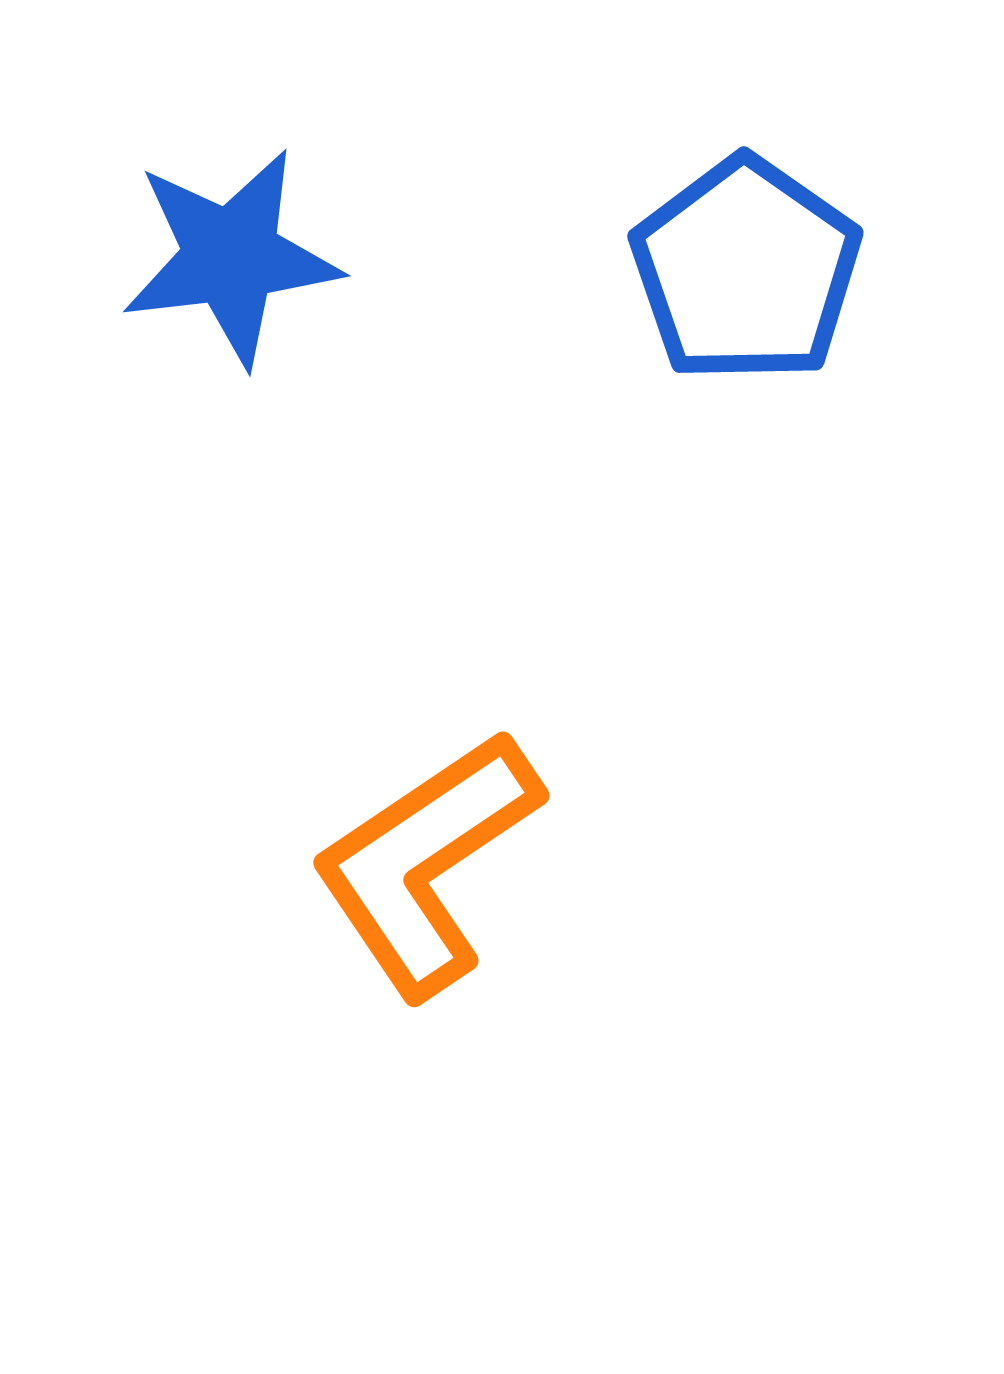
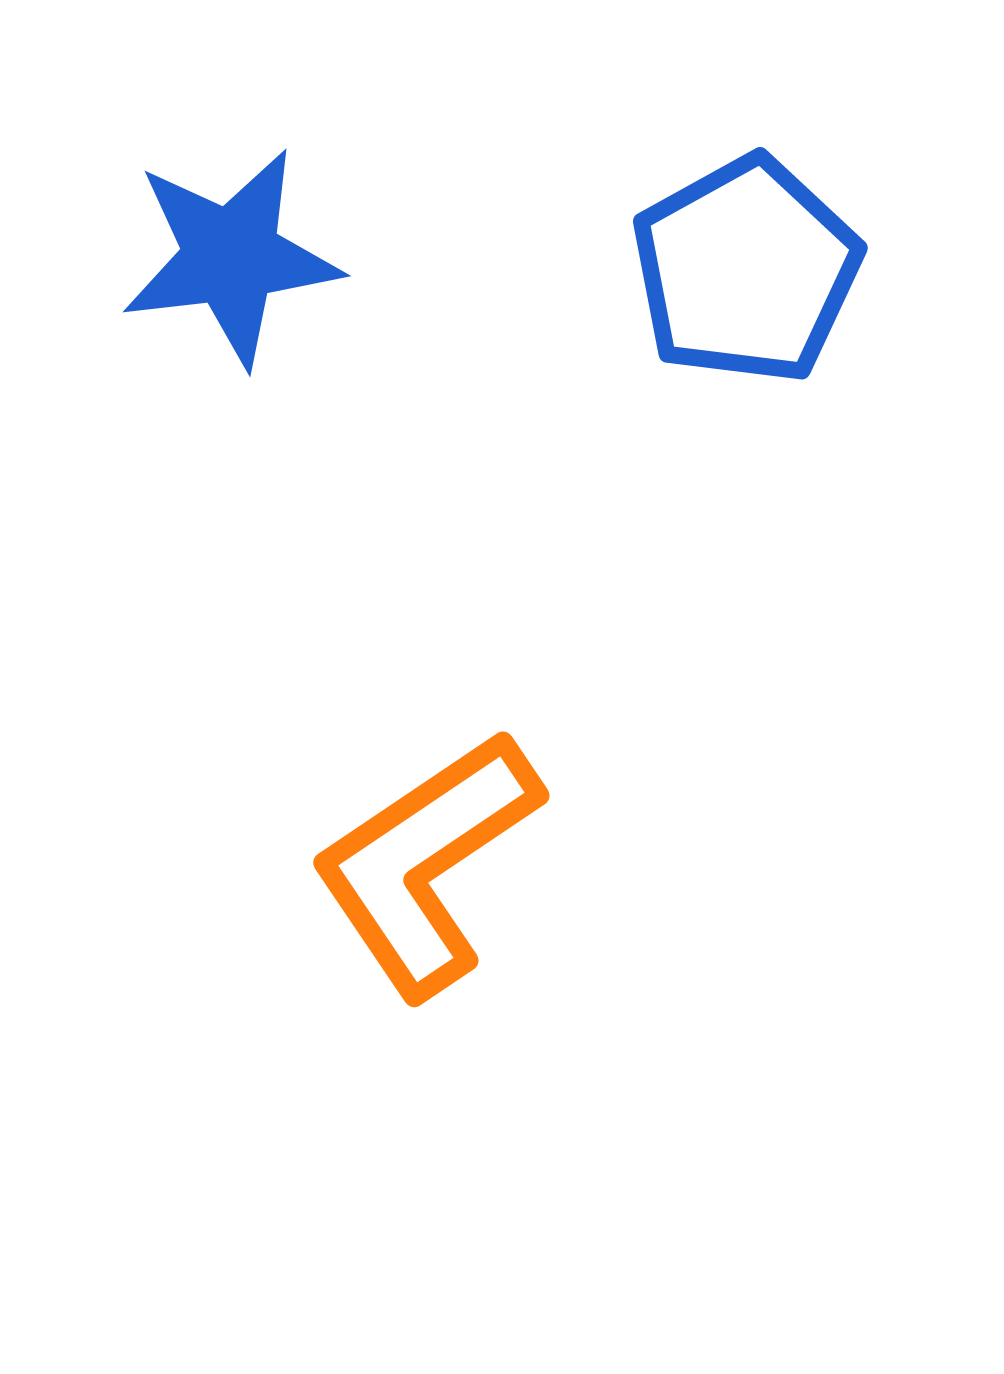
blue pentagon: rotated 8 degrees clockwise
